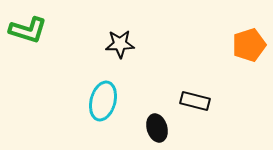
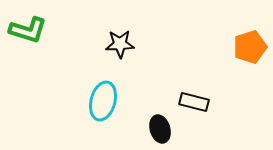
orange pentagon: moved 1 px right, 2 px down
black rectangle: moved 1 px left, 1 px down
black ellipse: moved 3 px right, 1 px down
